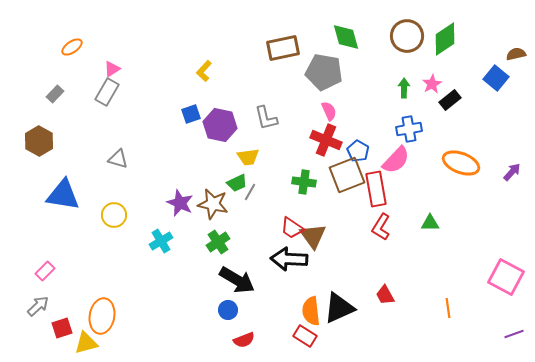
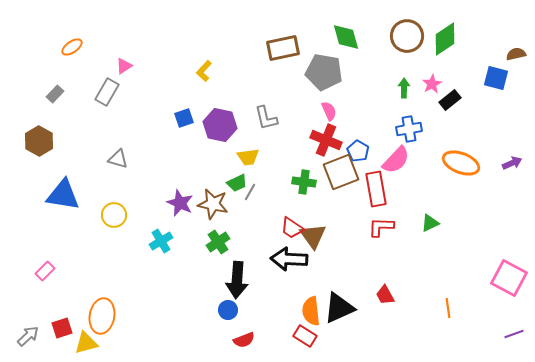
pink triangle at (112, 69): moved 12 px right, 3 px up
blue square at (496, 78): rotated 25 degrees counterclockwise
blue square at (191, 114): moved 7 px left, 4 px down
purple arrow at (512, 172): moved 9 px up; rotated 24 degrees clockwise
brown square at (347, 175): moved 6 px left, 3 px up
green triangle at (430, 223): rotated 24 degrees counterclockwise
red L-shape at (381, 227): rotated 60 degrees clockwise
pink square at (506, 277): moved 3 px right, 1 px down
black arrow at (237, 280): rotated 63 degrees clockwise
gray arrow at (38, 306): moved 10 px left, 30 px down
